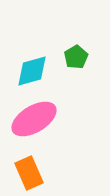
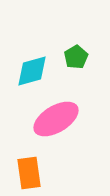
pink ellipse: moved 22 px right
orange rectangle: rotated 16 degrees clockwise
